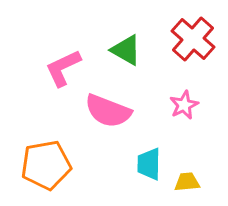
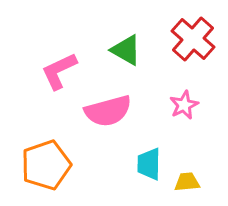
pink L-shape: moved 4 px left, 3 px down
pink semicircle: rotated 36 degrees counterclockwise
orange pentagon: rotated 9 degrees counterclockwise
